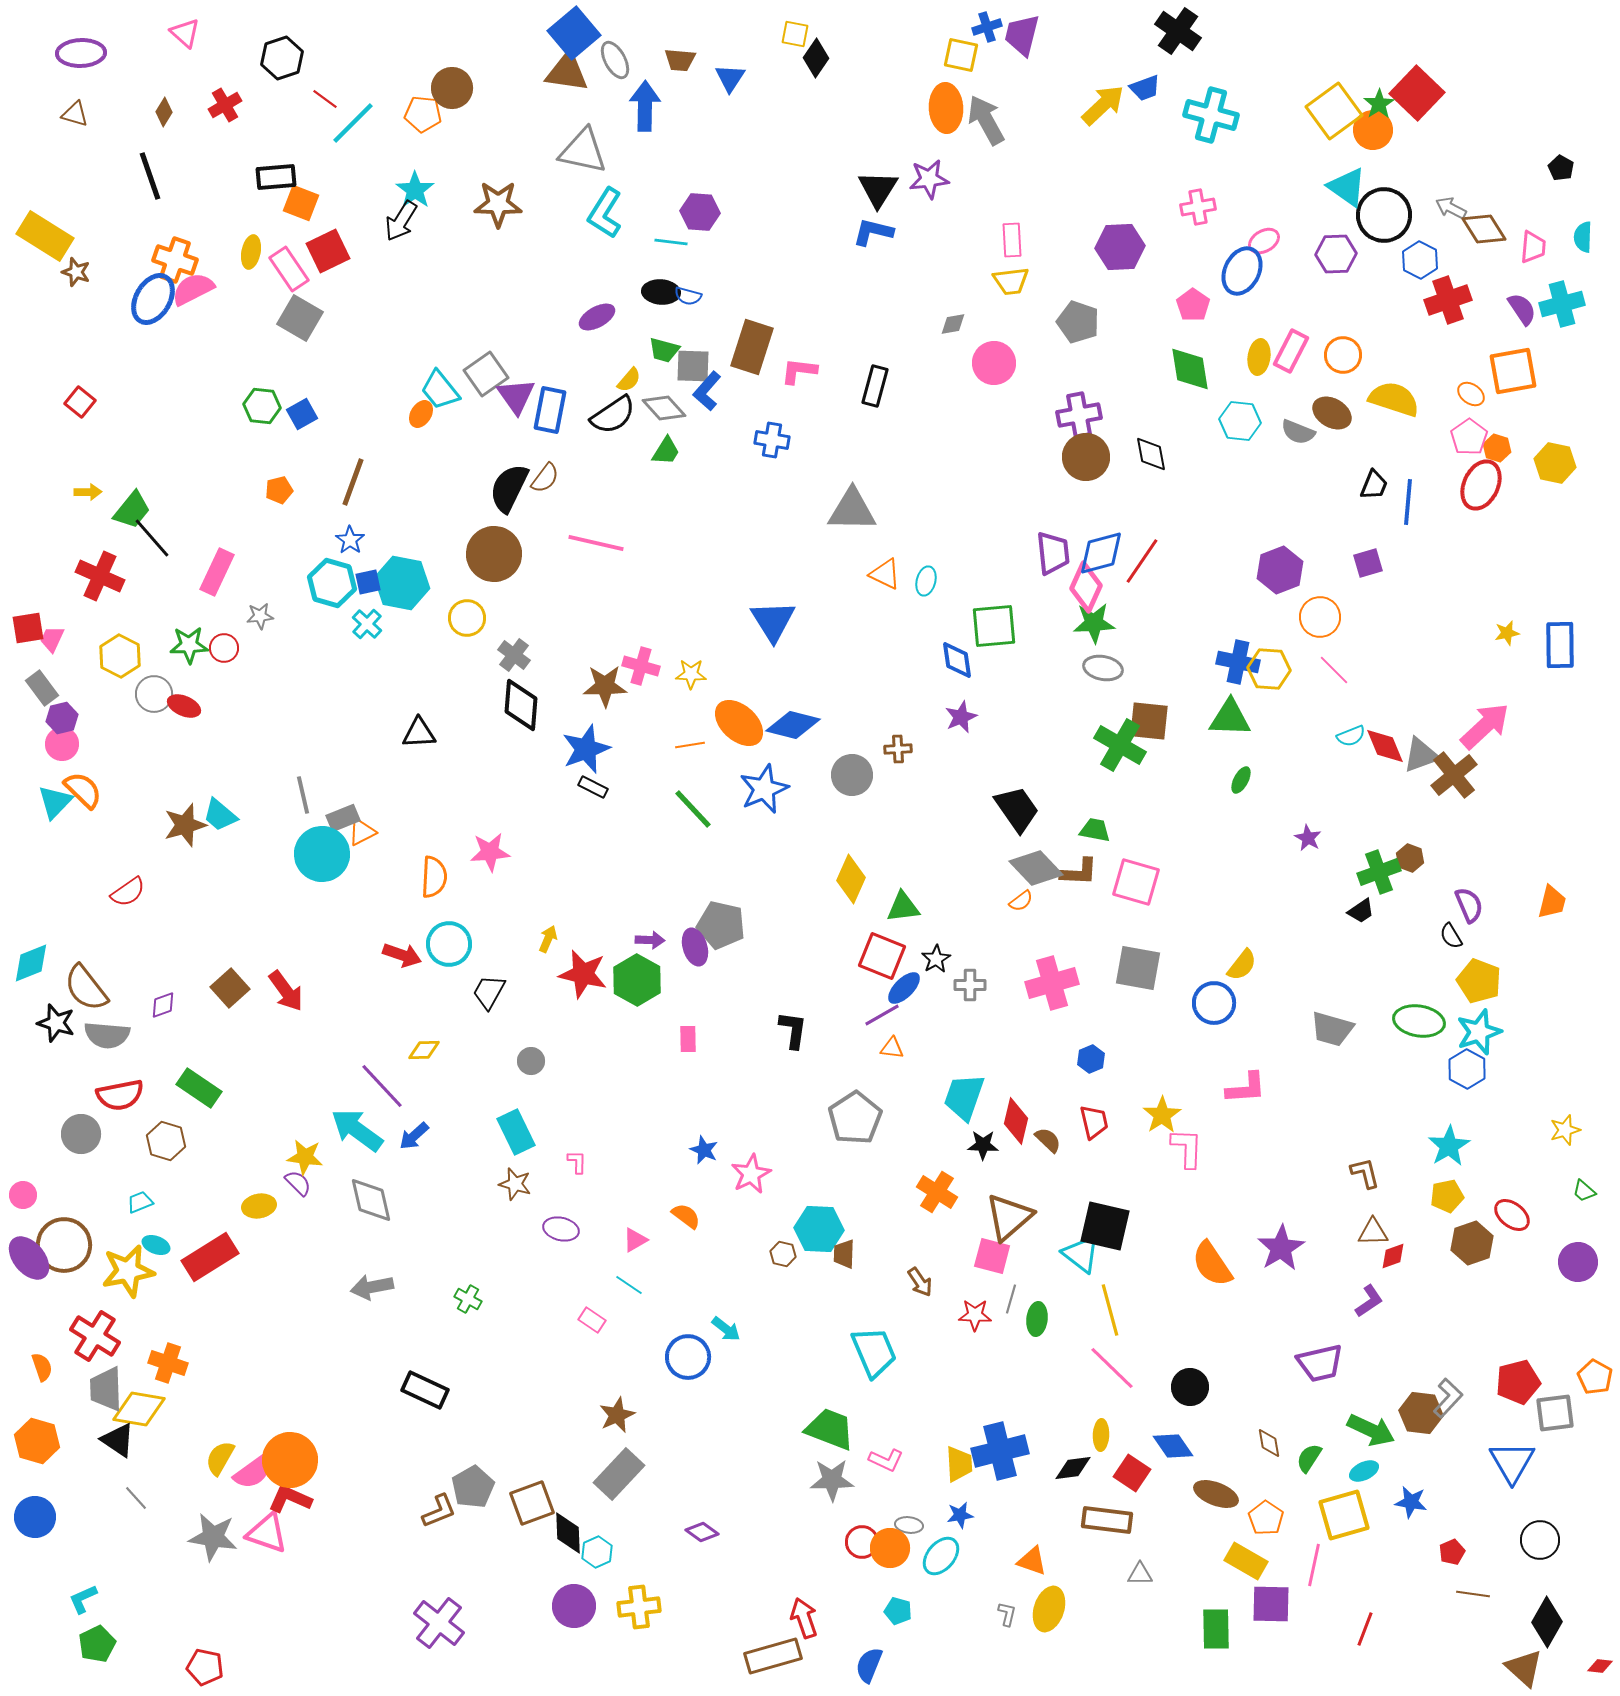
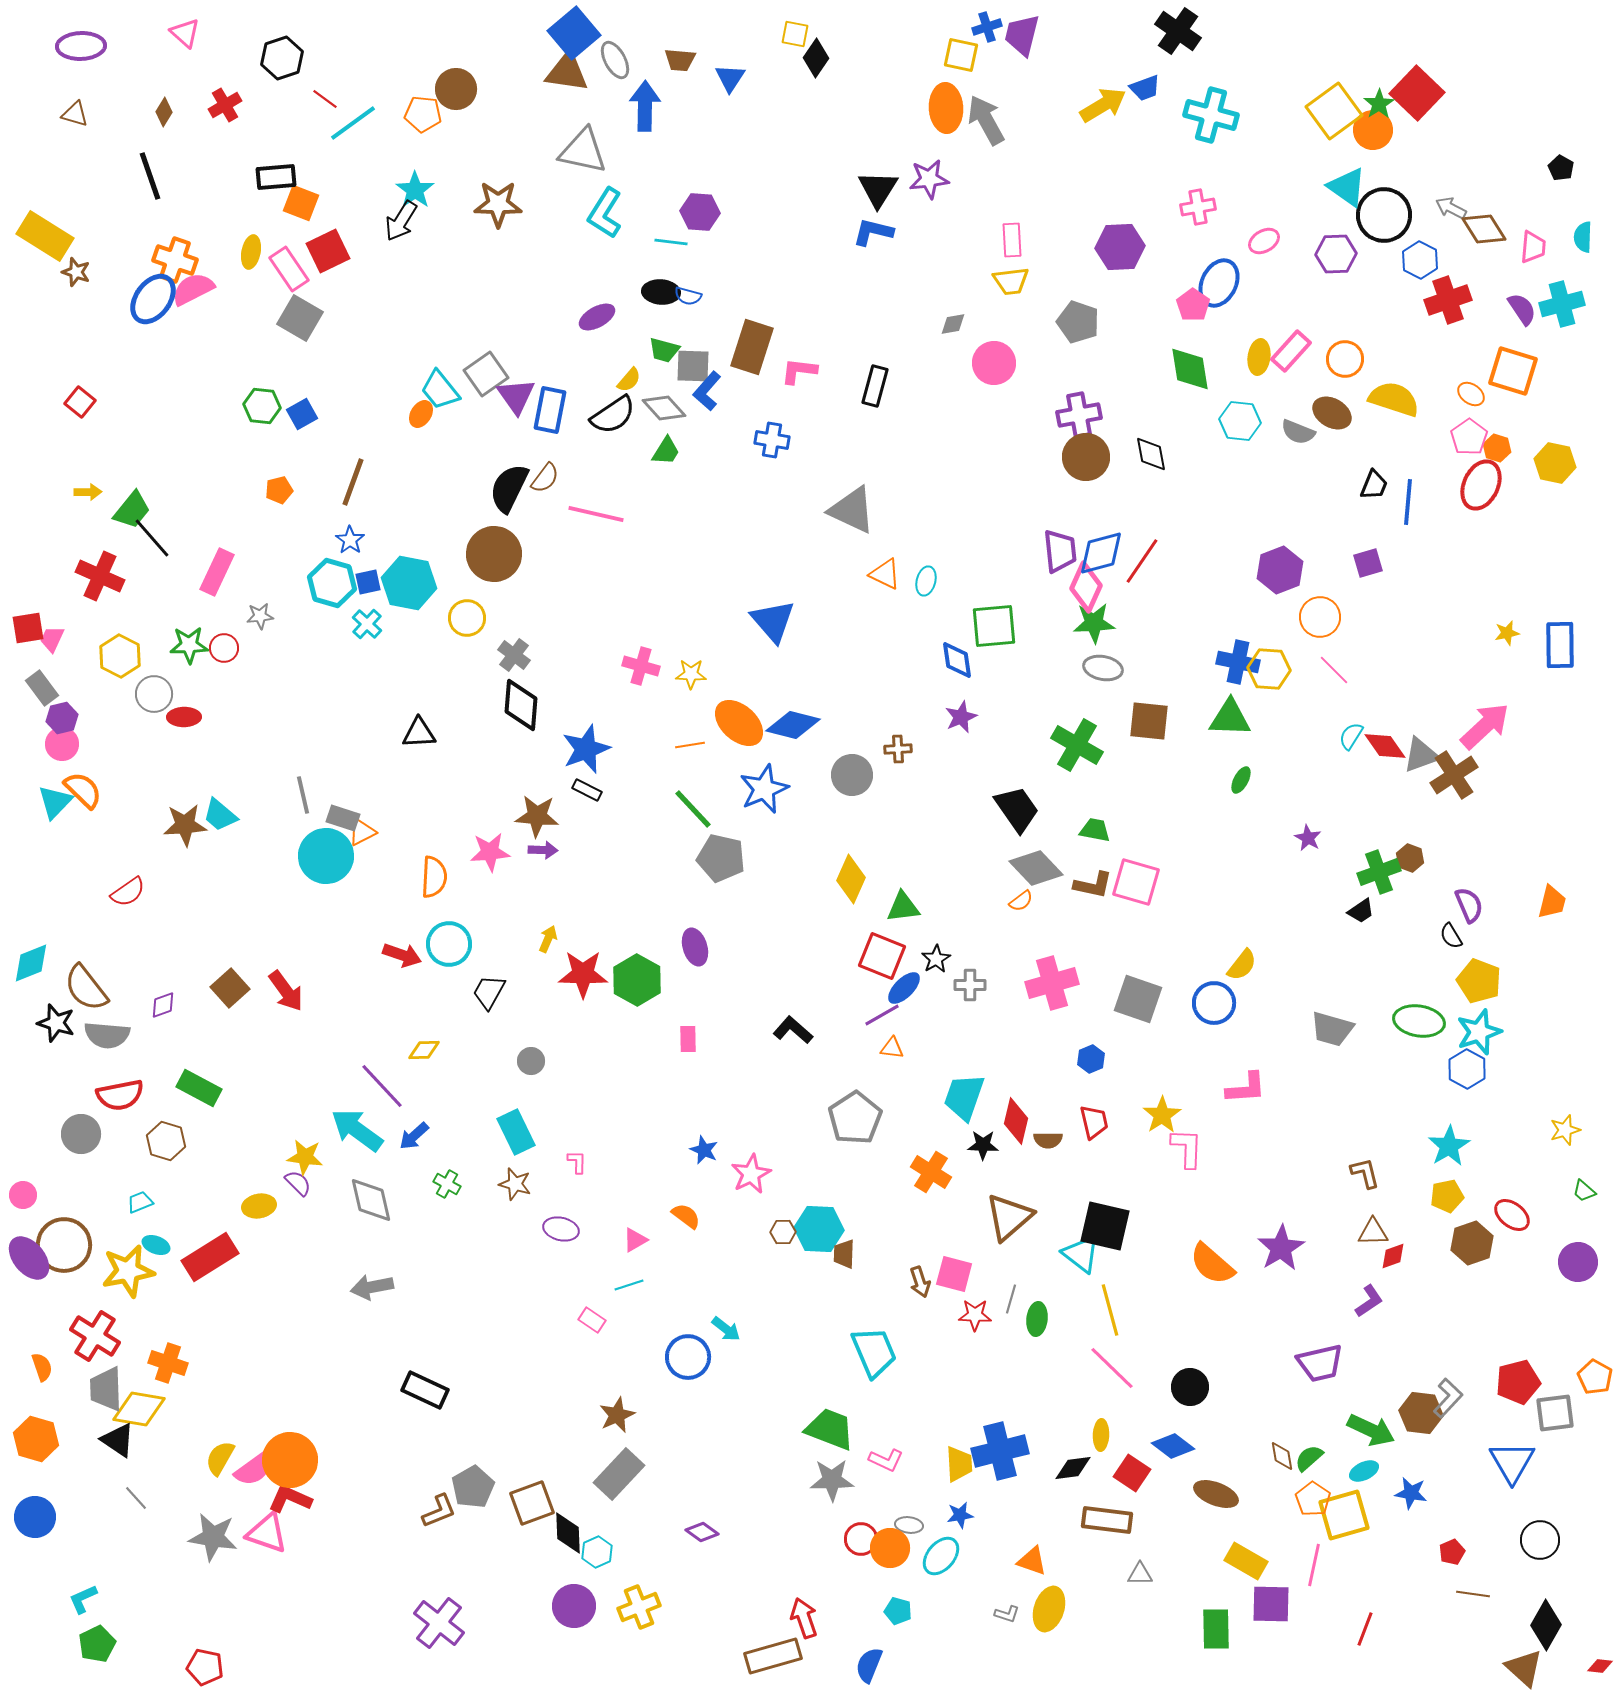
purple ellipse at (81, 53): moved 7 px up
brown circle at (452, 88): moved 4 px right, 1 px down
yellow arrow at (1103, 105): rotated 12 degrees clockwise
cyan line at (353, 123): rotated 9 degrees clockwise
blue ellipse at (1242, 271): moved 23 px left, 12 px down
blue ellipse at (153, 299): rotated 6 degrees clockwise
pink rectangle at (1291, 351): rotated 15 degrees clockwise
orange circle at (1343, 355): moved 2 px right, 4 px down
orange square at (1513, 371): rotated 27 degrees clockwise
gray triangle at (852, 510): rotated 24 degrees clockwise
pink line at (596, 543): moved 29 px up
purple trapezoid at (1053, 553): moved 7 px right, 2 px up
cyan hexagon at (402, 583): moved 7 px right
blue triangle at (773, 621): rotated 9 degrees counterclockwise
brown star at (605, 686): moved 68 px left, 130 px down; rotated 6 degrees clockwise
red ellipse at (184, 706): moved 11 px down; rotated 24 degrees counterclockwise
cyan semicircle at (1351, 736): rotated 144 degrees clockwise
green cross at (1120, 745): moved 43 px left
red diamond at (1385, 746): rotated 12 degrees counterclockwise
brown cross at (1454, 775): rotated 6 degrees clockwise
black rectangle at (593, 787): moved 6 px left, 3 px down
gray rectangle at (343, 818): rotated 40 degrees clockwise
brown star at (185, 825): rotated 12 degrees clockwise
cyan circle at (322, 854): moved 4 px right, 2 px down
brown L-shape at (1079, 872): moved 14 px right, 13 px down; rotated 9 degrees clockwise
gray pentagon at (721, 925): moved 67 px up
purple arrow at (650, 940): moved 107 px left, 90 px up
gray square at (1138, 968): moved 31 px down; rotated 9 degrees clockwise
red star at (583, 974): rotated 12 degrees counterclockwise
black L-shape at (793, 1030): rotated 57 degrees counterclockwise
green rectangle at (199, 1088): rotated 6 degrees counterclockwise
brown semicircle at (1048, 1140): rotated 136 degrees clockwise
orange cross at (937, 1192): moved 6 px left, 20 px up
brown hexagon at (783, 1254): moved 22 px up; rotated 15 degrees counterclockwise
pink square at (992, 1256): moved 38 px left, 18 px down
orange semicircle at (1212, 1264): rotated 15 degrees counterclockwise
brown arrow at (920, 1282): rotated 16 degrees clockwise
cyan line at (629, 1285): rotated 52 degrees counterclockwise
green cross at (468, 1299): moved 21 px left, 115 px up
orange hexagon at (37, 1441): moved 1 px left, 2 px up
brown diamond at (1269, 1443): moved 13 px right, 13 px down
blue diamond at (1173, 1446): rotated 18 degrees counterclockwise
green semicircle at (1309, 1458): rotated 16 degrees clockwise
pink semicircle at (253, 1472): moved 1 px right, 3 px up
blue star at (1411, 1502): moved 9 px up
orange pentagon at (1266, 1518): moved 47 px right, 19 px up
red circle at (862, 1542): moved 1 px left, 3 px up
yellow cross at (639, 1607): rotated 15 degrees counterclockwise
gray L-shape at (1007, 1614): rotated 95 degrees clockwise
black diamond at (1547, 1622): moved 1 px left, 3 px down
